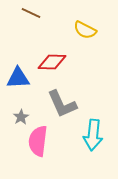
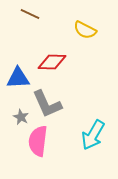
brown line: moved 1 px left, 1 px down
gray L-shape: moved 15 px left
gray star: rotated 14 degrees counterclockwise
cyan arrow: rotated 24 degrees clockwise
